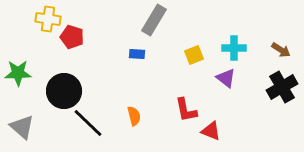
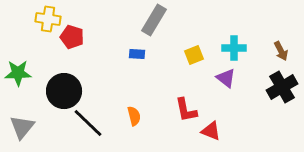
brown arrow: moved 1 px down; rotated 30 degrees clockwise
gray triangle: rotated 28 degrees clockwise
